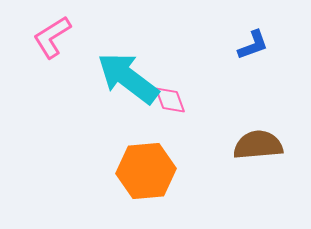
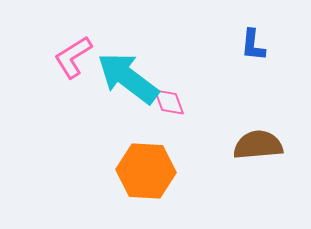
pink L-shape: moved 21 px right, 20 px down
blue L-shape: rotated 116 degrees clockwise
pink diamond: moved 1 px left, 2 px down
orange hexagon: rotated 8 degrees clockwise
